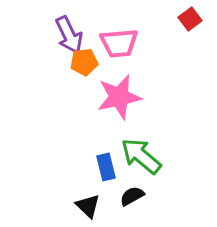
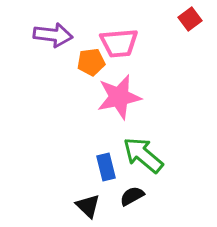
purple arrow: moved 16 px left; rotated 57 degrees counterclockwise
orange pentagon: moved 7 px right
green arrow: moved 2 px right, 1 px up
